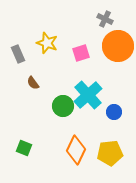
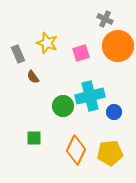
brown semicircle: moved 6 px up
cyan cross: moved 2 px right, 1 px down; rotated 28 degrees clockwise
green square: moved 10 px right, 10 px up; rotated 21 degrees counterclockwise
